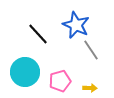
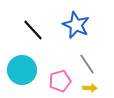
black line: moved 5 px left, 4 px up
gray line: moved 4 px left, 14 px down
cyan circle: moved 3 px left, 2 px up
